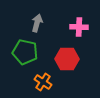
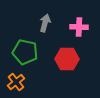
gray arrow: moved 8 px right
orange cross: moved 27 px left; rotated 18 degrees clockwise
